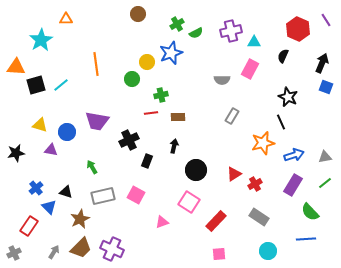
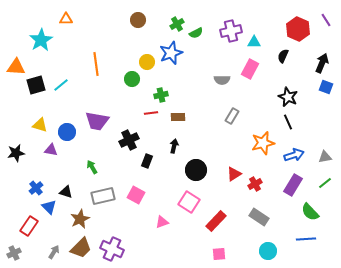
brown circle at (138, 14): moved 6 px down
black line at (281, 122): moved 7 px right
